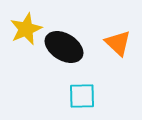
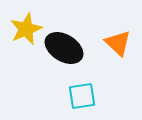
black ellipse: moved 1 px down
cyan square: rotated 8 degrees counterclockwise
